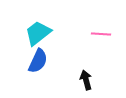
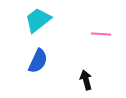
cyan trapezoid: moved 13 px up
